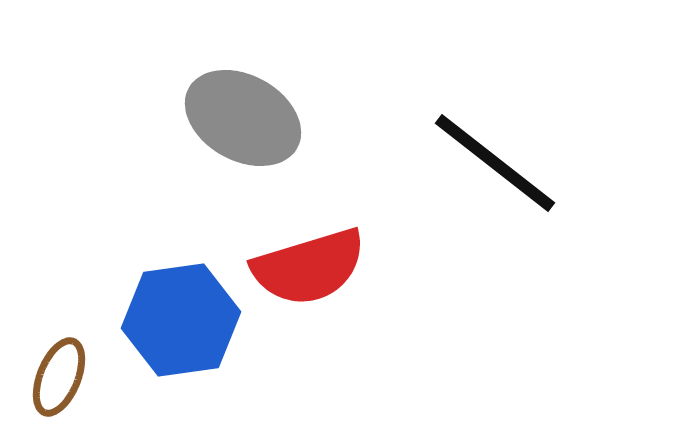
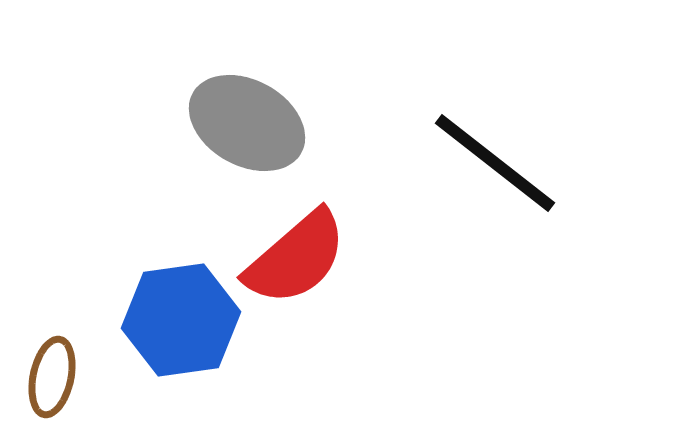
gray ellipse: moved 4 px right, 5 px down
red semicircle: moved 13 px left, 9 px up; rotated 24 degrees counterclockwise
brown ellipse: moved 7 px left; rotated 10 degrees counterclockwise
